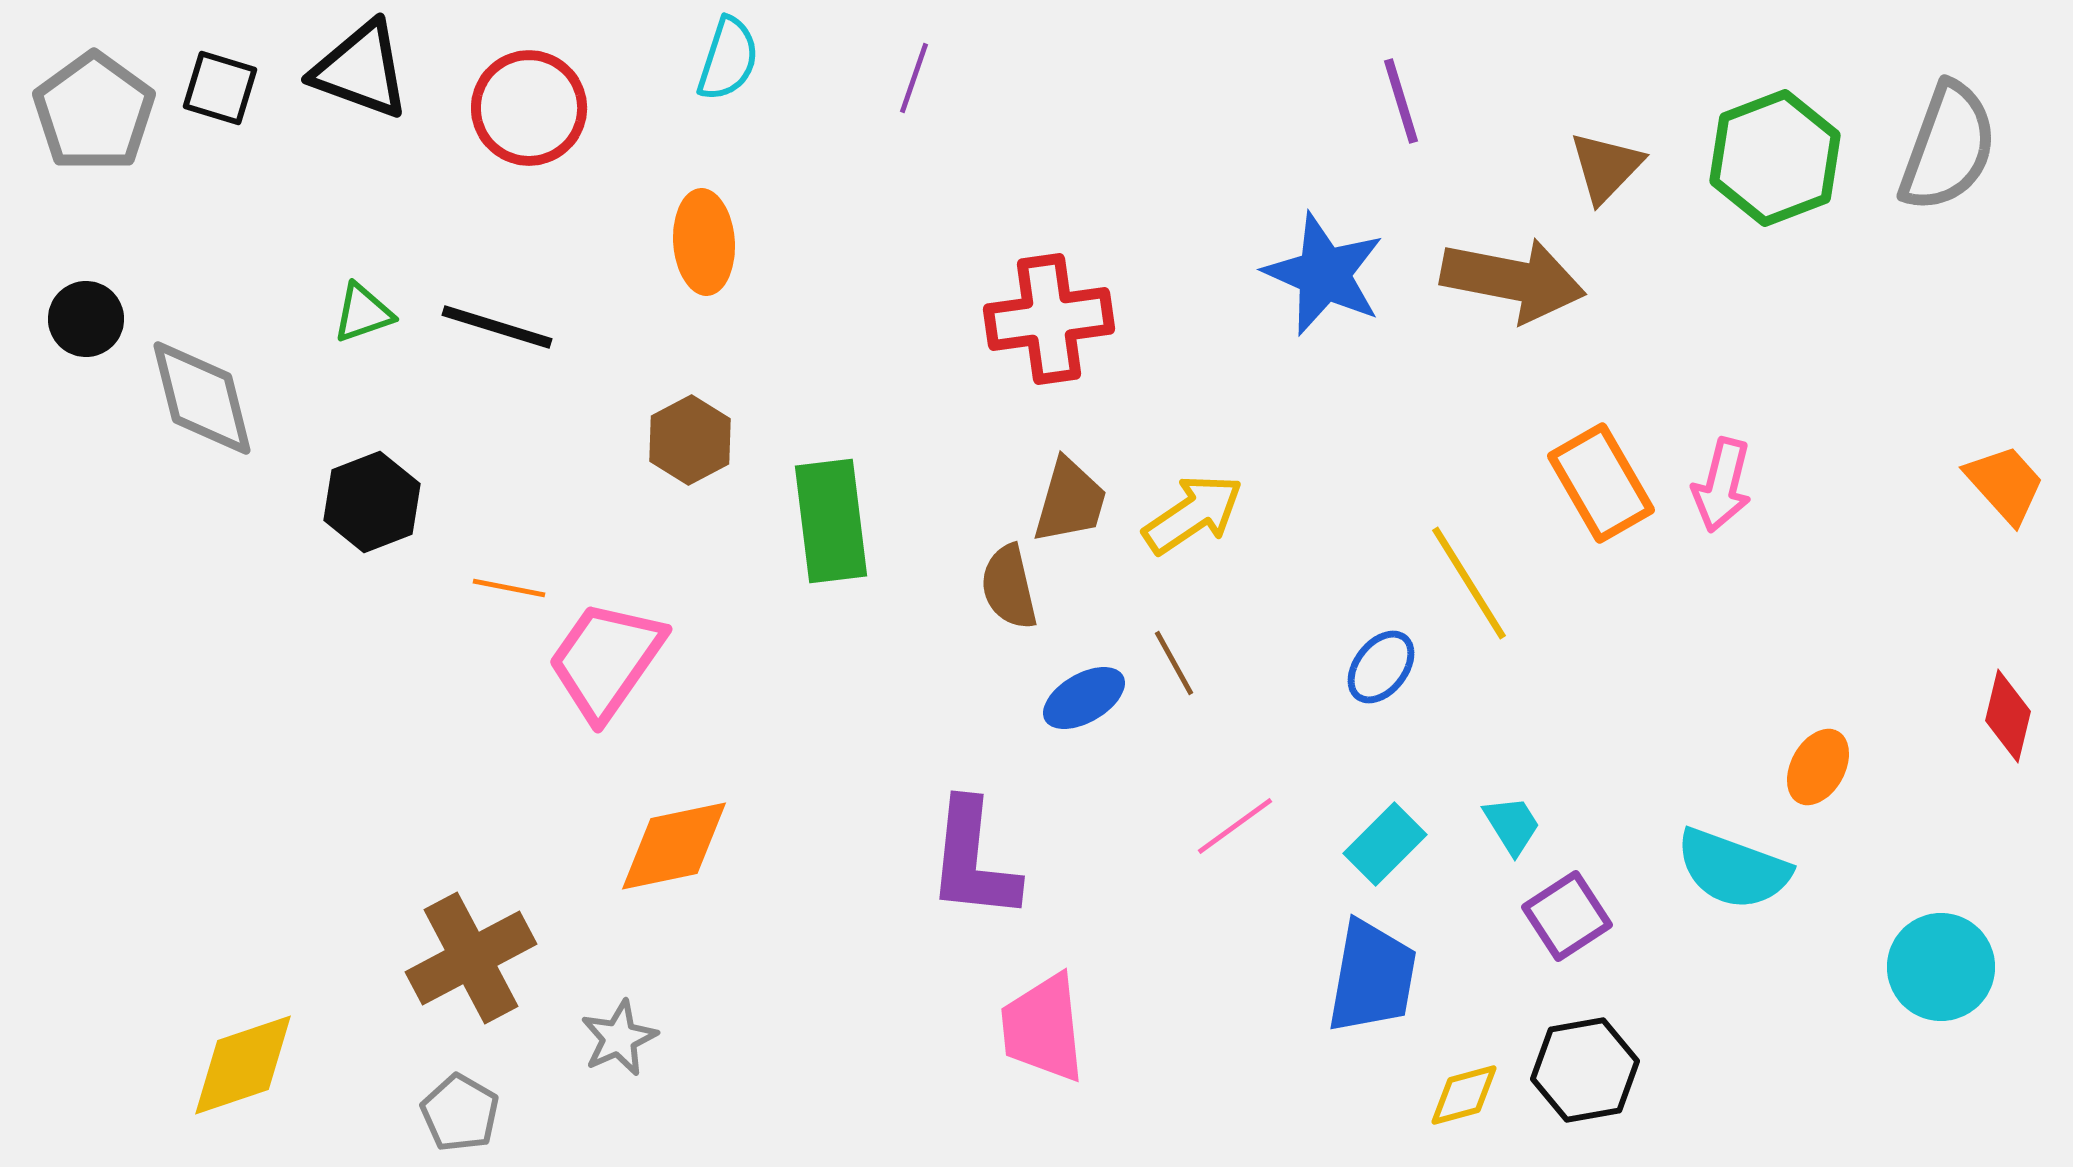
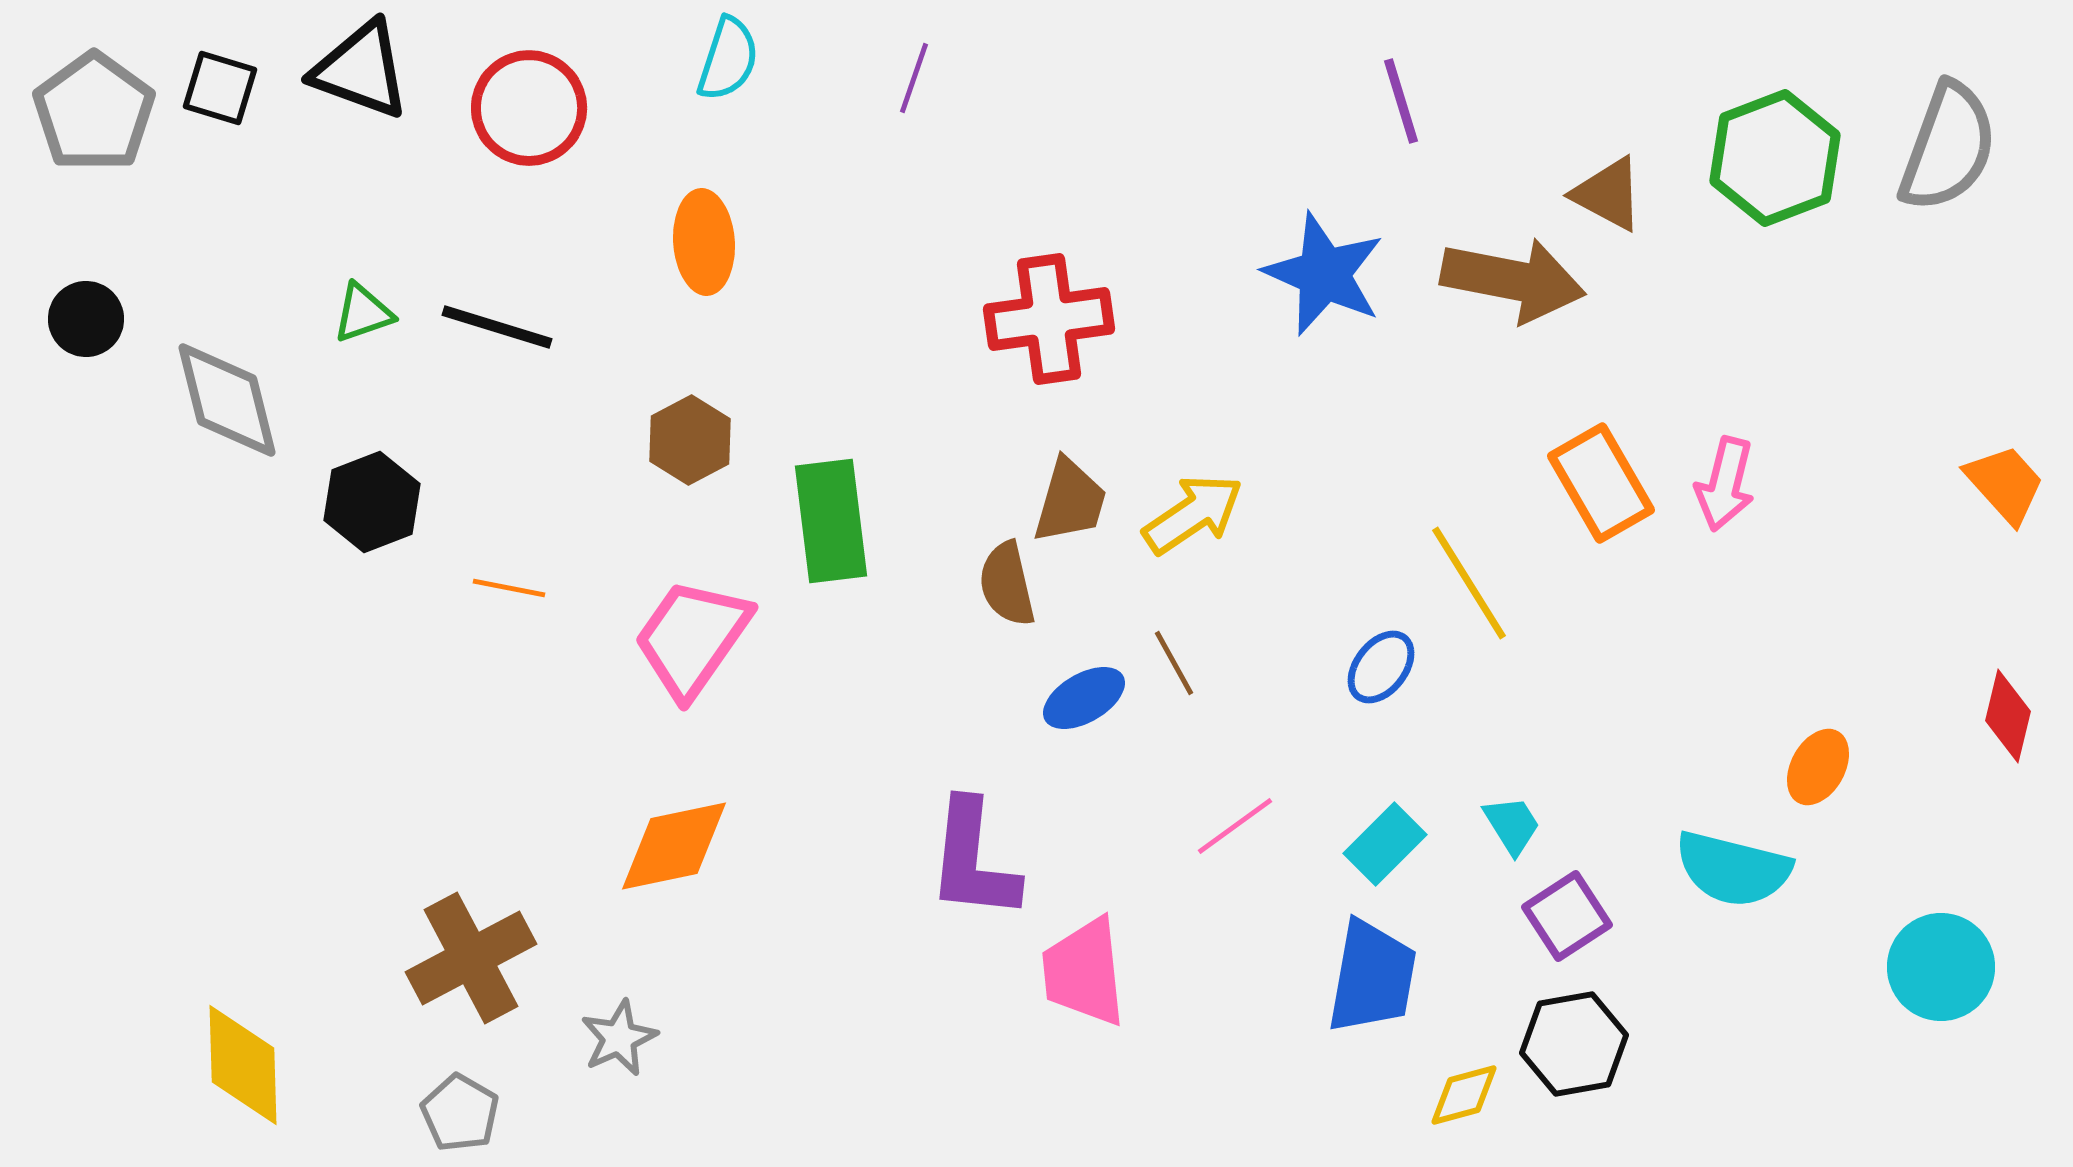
brown triangle at (1606, 167): moved 2 px right, 27 px down; rotated 46 degrees counterclockwise
gray diamond at (202, 398): moved 25 px right, 2 px down
pink arrow at (1722, 485): moved 3 px right, 1 px up
brown semicircle at (1009, 587): moved 2 px left, 3 px up
pink trapezoid at (606, 660): moved 86 px right, 22 px up
cyan semicircle at (1733, 869): rotated 6 degrees counterclockwise
pink trapezoid at (1043, 1028): moved 41 px right, 56 px up
yellow diamond at (243, 1065): rotated 73 degrees counterclockwise
black hexagon at (1585, 1070): moved 11 px left, 26 px up
